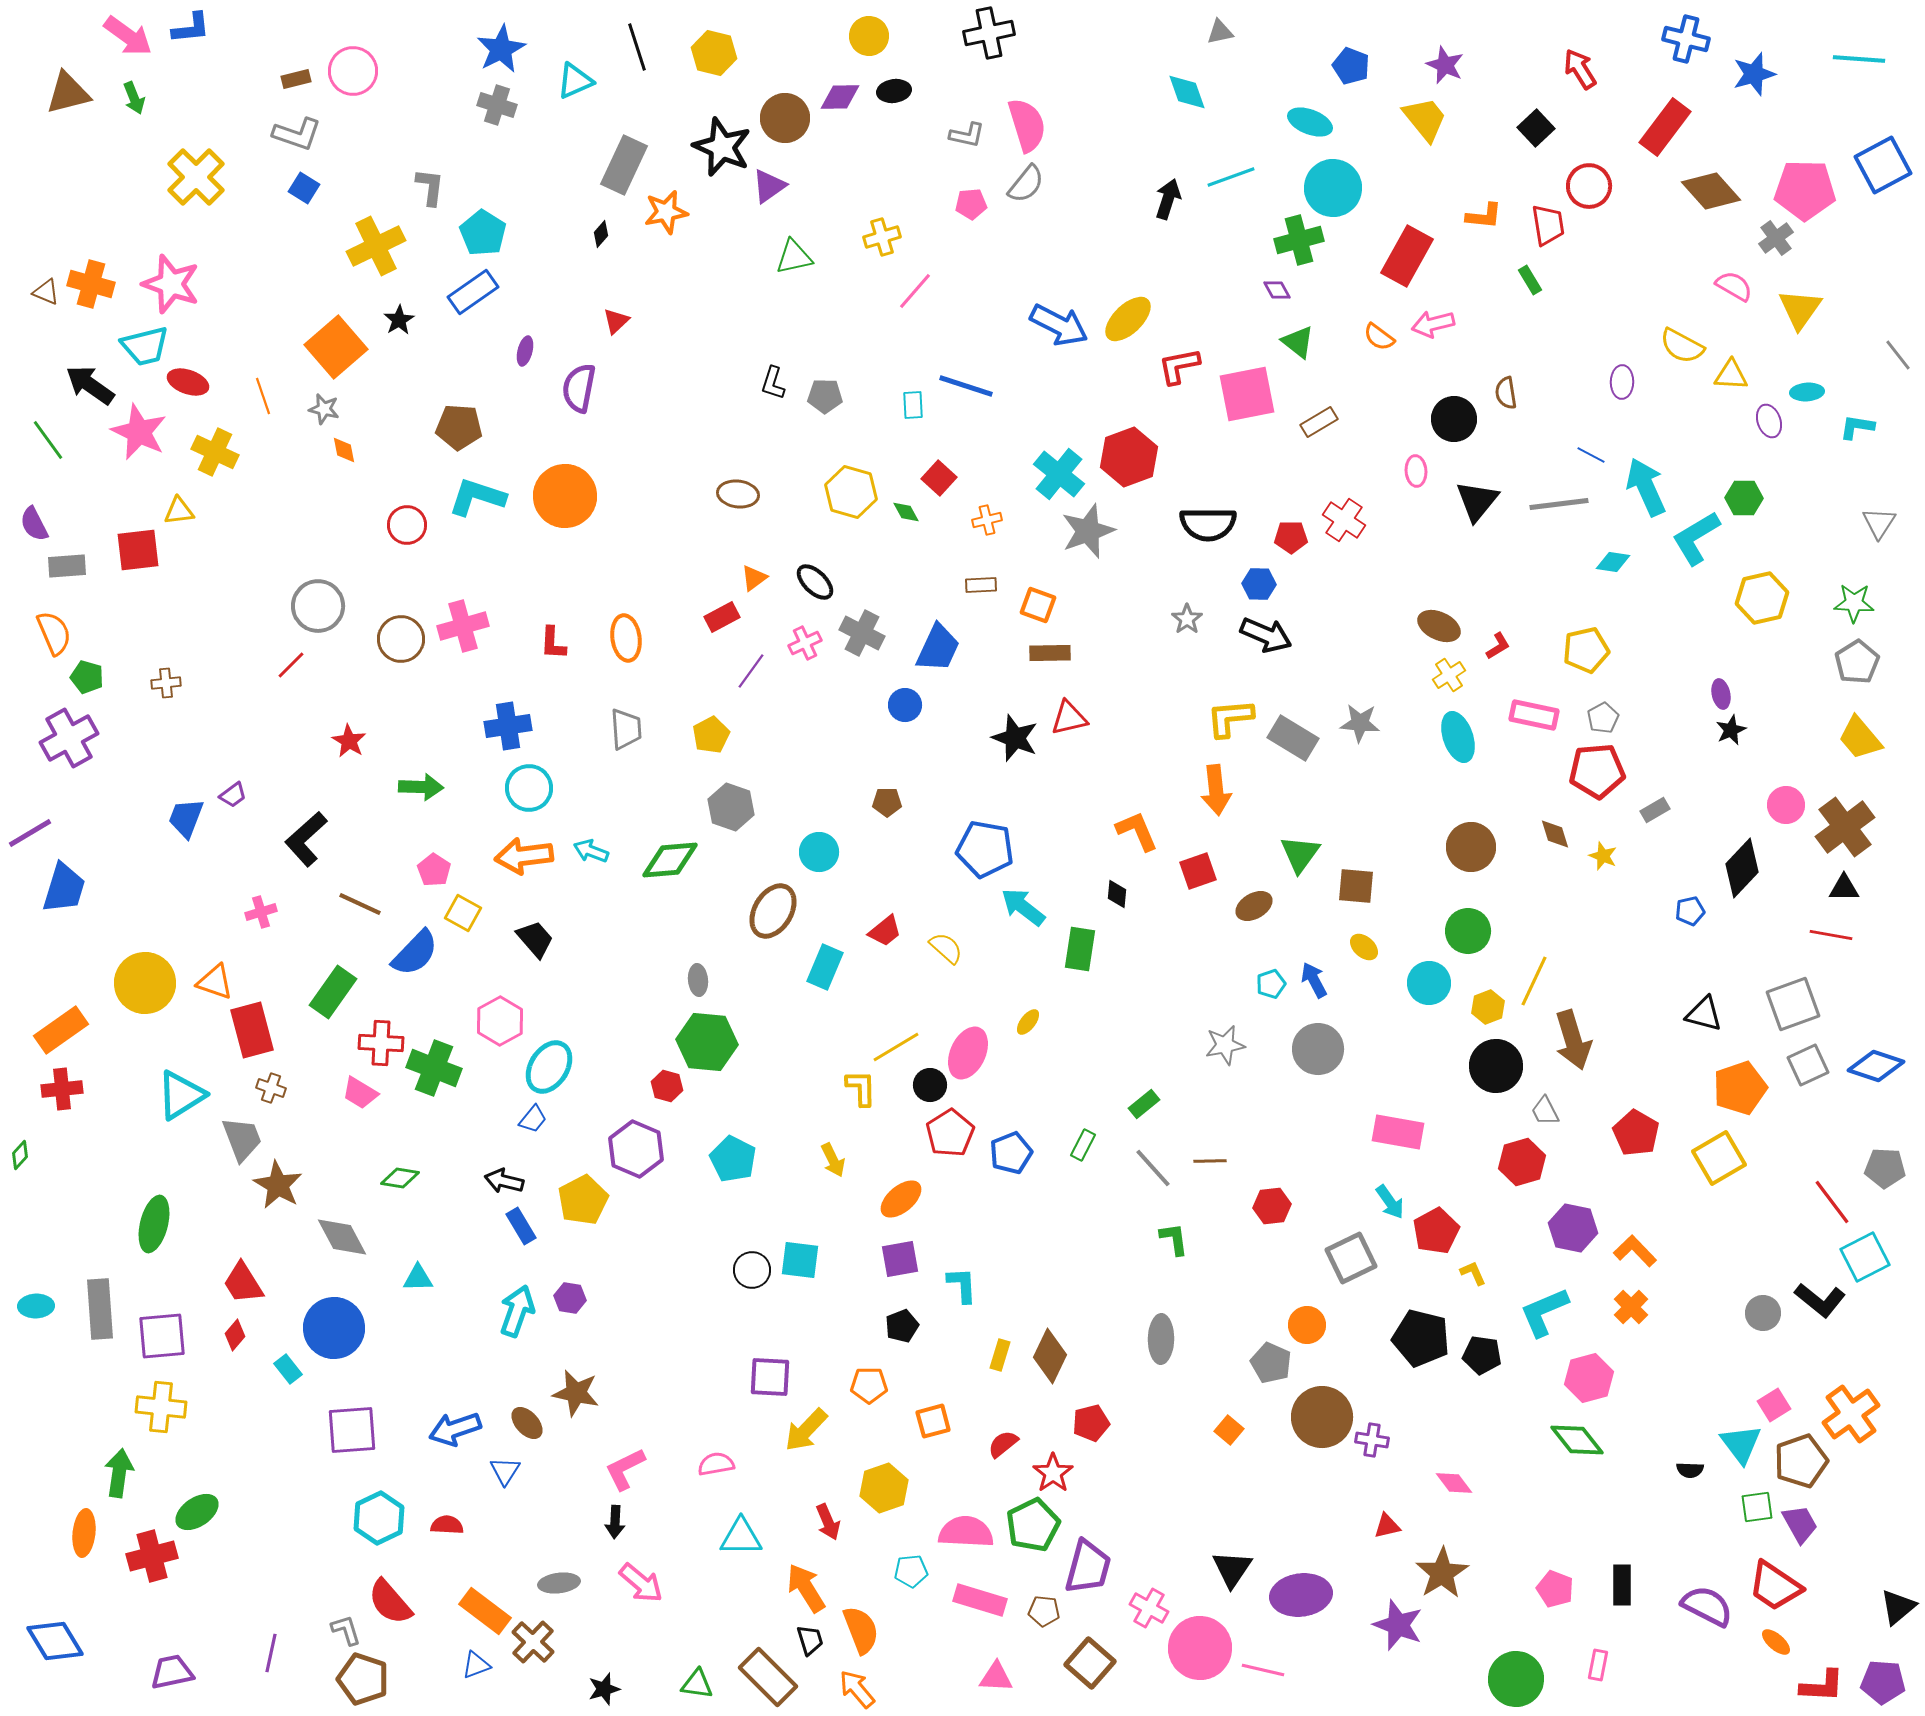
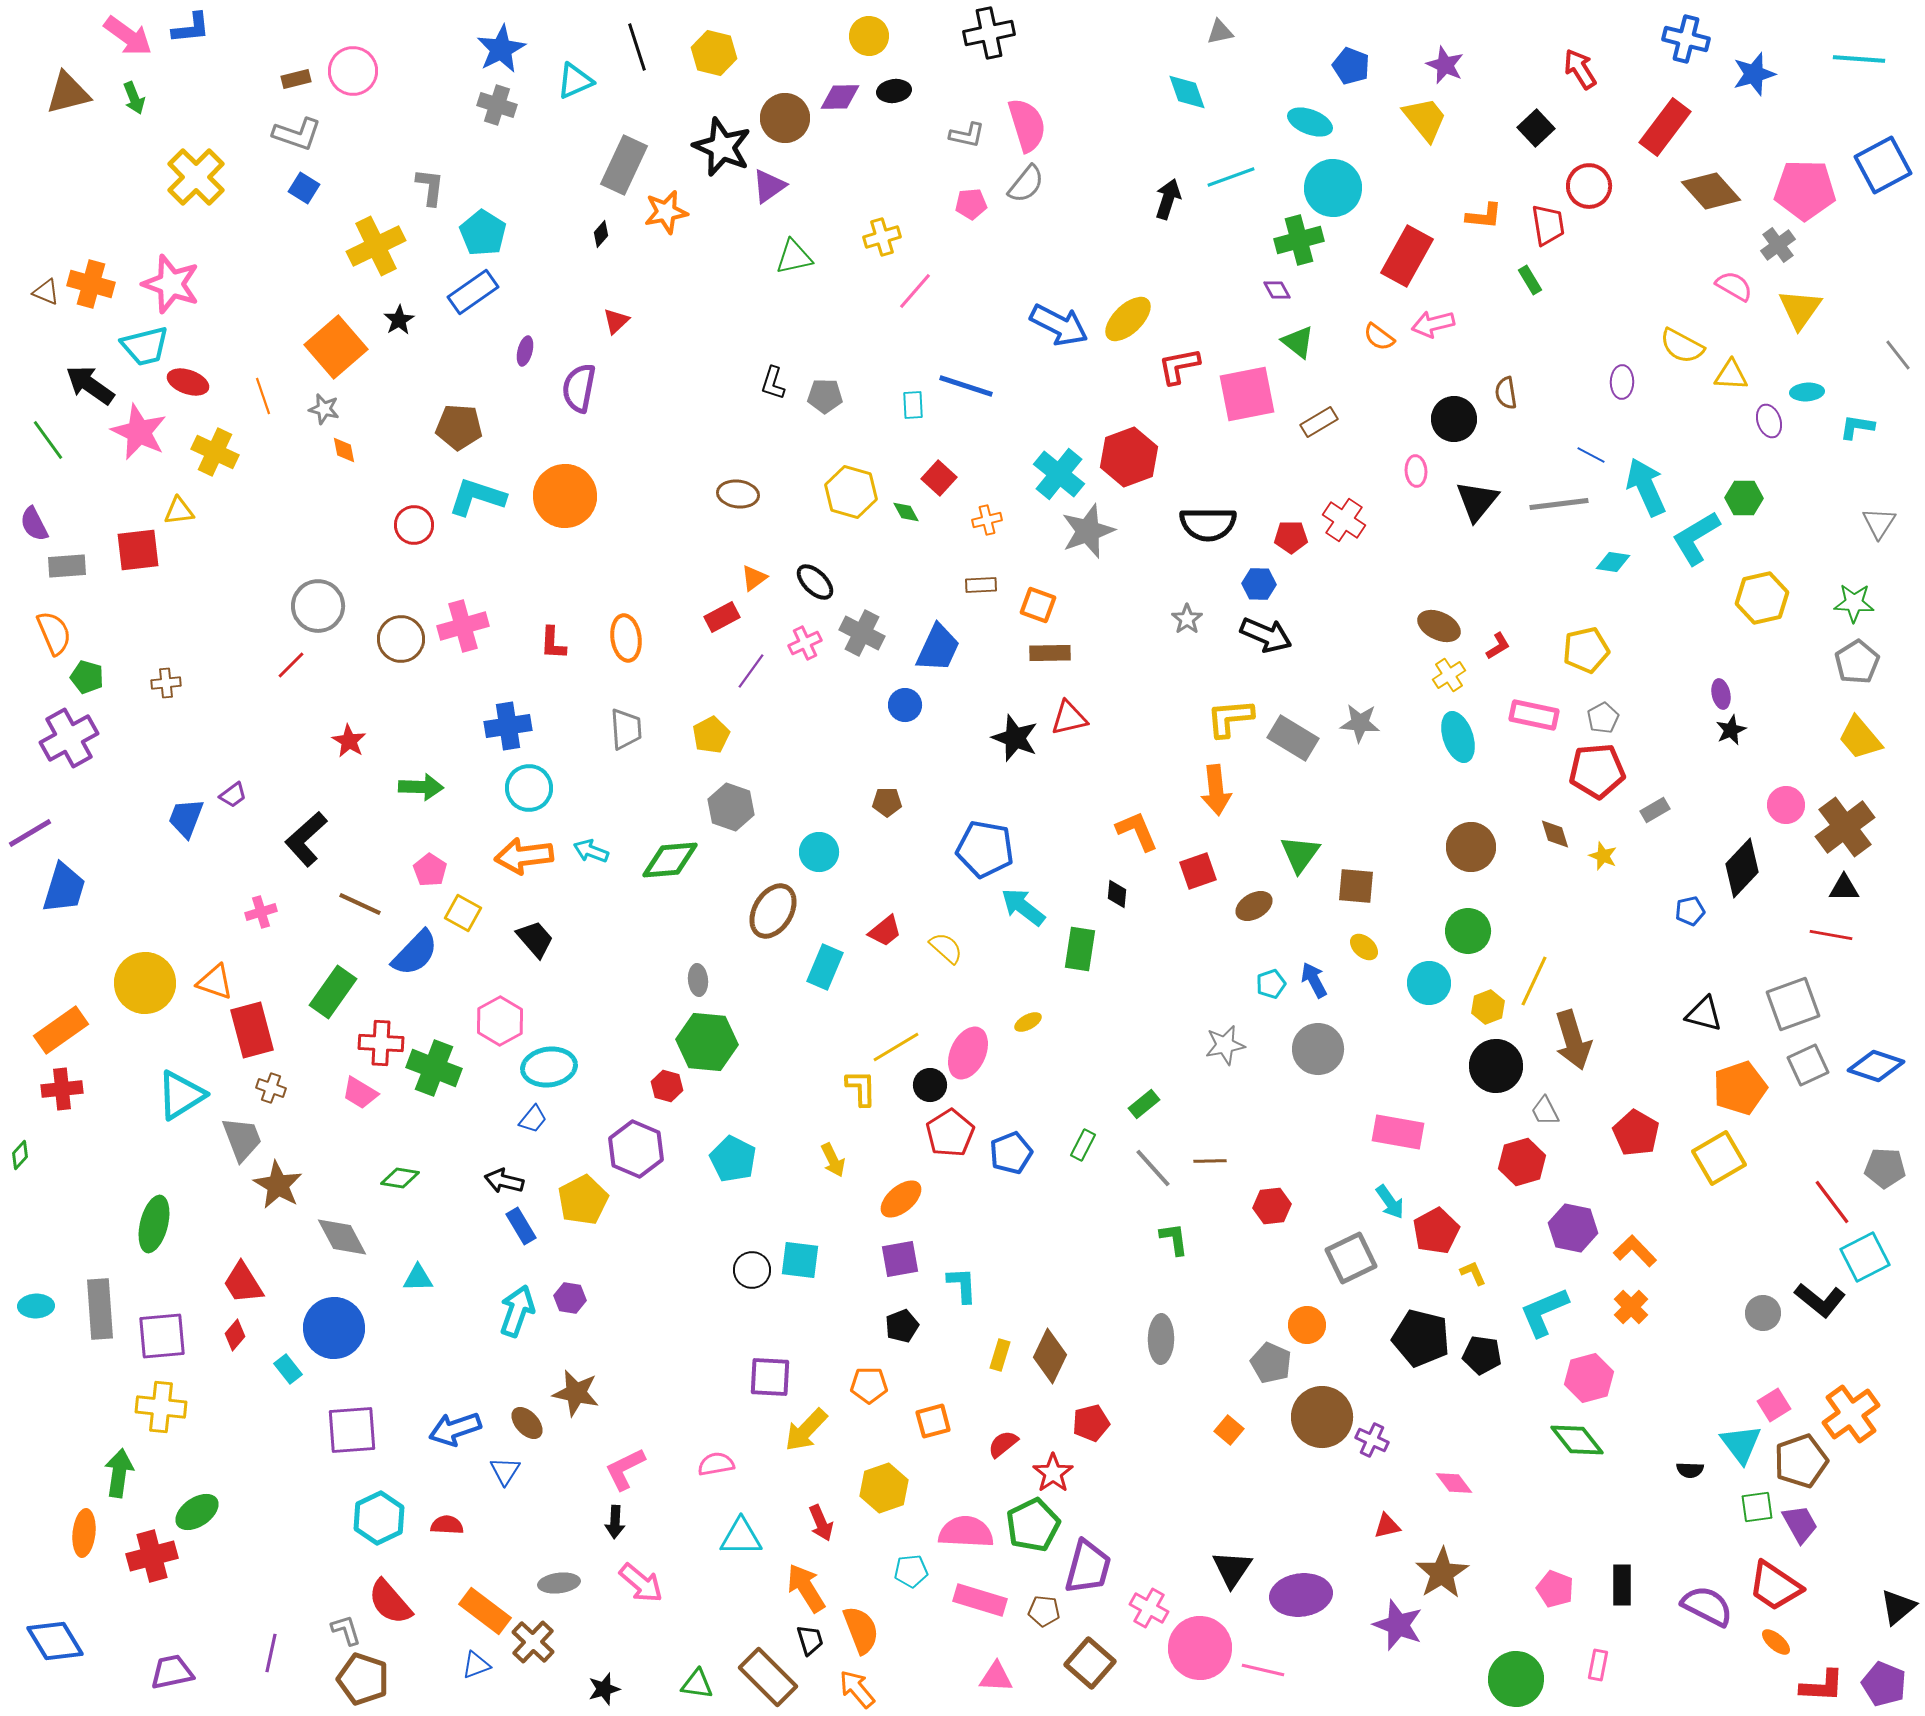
gray cross at (1776, 238): moved 2 px right, 7 px down
red circle at (407, 525): moved 7 px right
pink pentagon at (434, 870): moved 4 px left
yellow ellipse at (1028, 1022): rotated 24 degrees clockwise
cyan ellipse at (549, 1067): rotated 50 degrees clockwise
purple cross at (1372, 1440): rotated 16 degrees clockwise
red arrow at (828, 1522): moved 7 px left, 1 px down
purple pentagon at (1883, 1682): moved 1 px right, 2 px down; rotated 18 degrees clockwise
